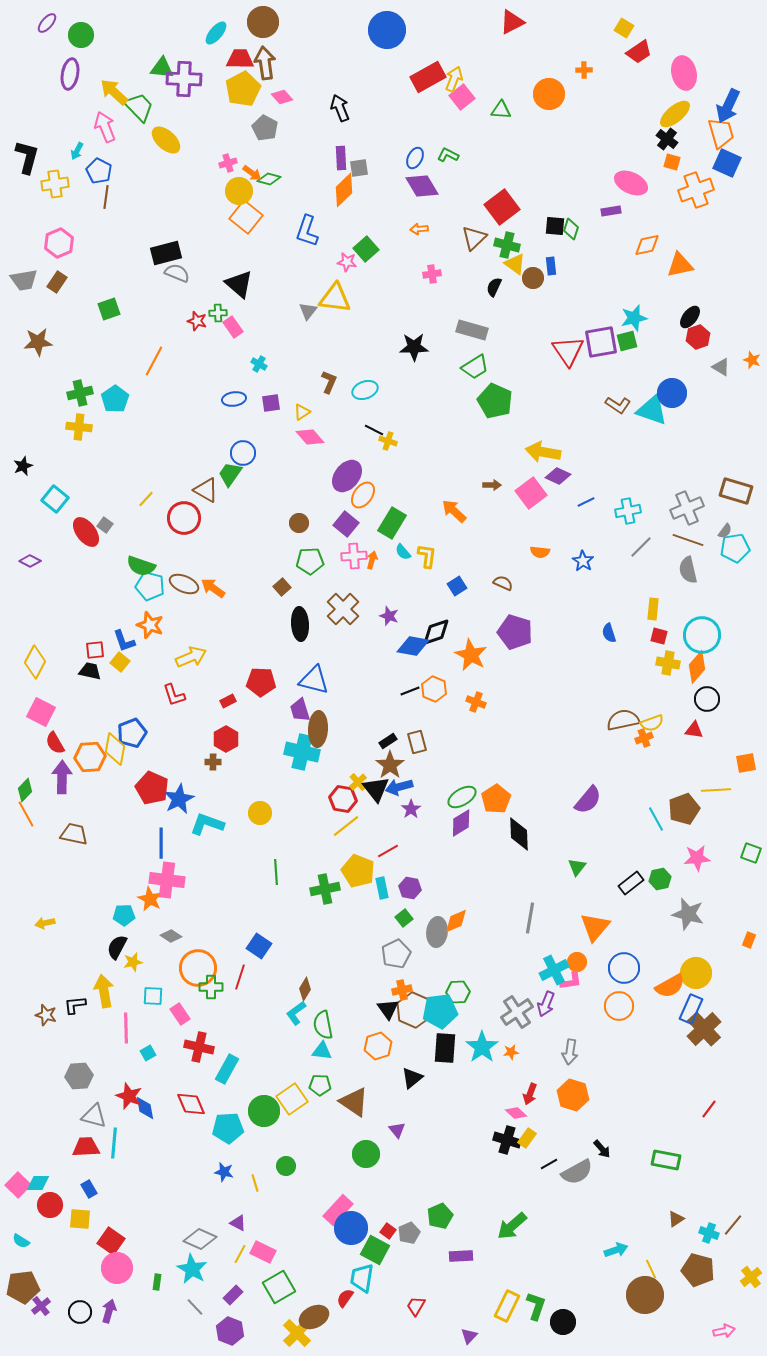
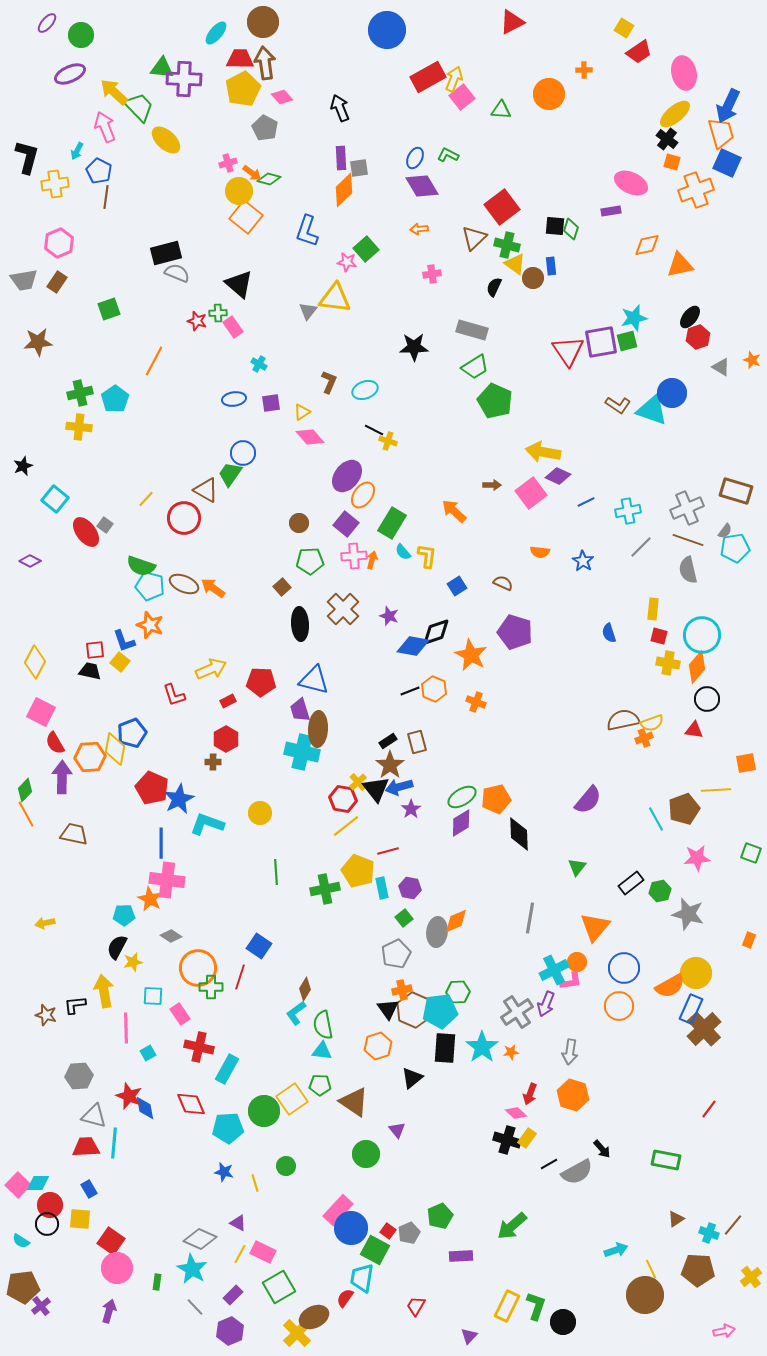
purple ellipse at (70, 74): rotated 56 degrees clockwise
yellow arrow at (191, 657): moved 20 px right, 12 px down
orange pentagon at (496, 799): rotated 20 degrees clockwise
red line at (388, 851): rotated 15 degrees clockwise
green hexagon at (660, 879): moved 12 px down
brown pentagon at (698, 1270): rotated 12 degrees counterclockwise
black circle at (80, 1312): moved 33 px left, 88 px up
purple hexagon at (230, 1331): rotated 16 degrees clockwise
